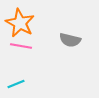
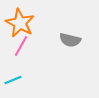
pink line: rotated 70 degrees counterclockwise
cyan line: moved 3 px left, 4 px up
